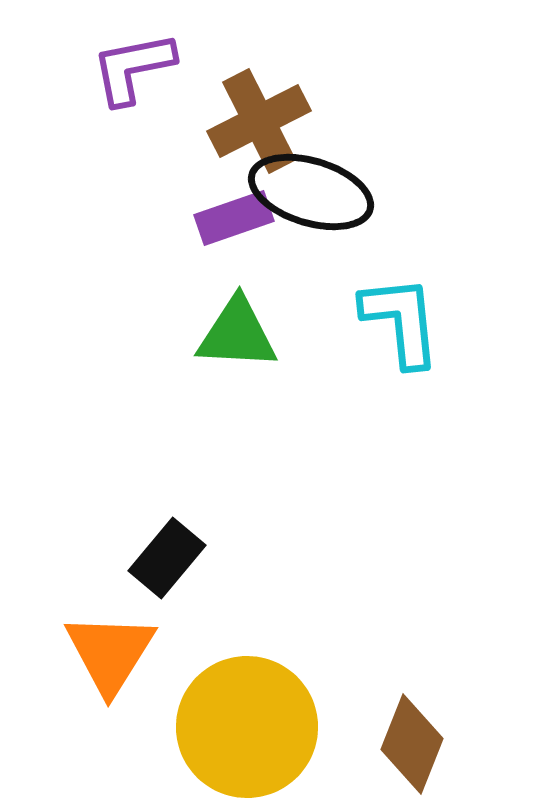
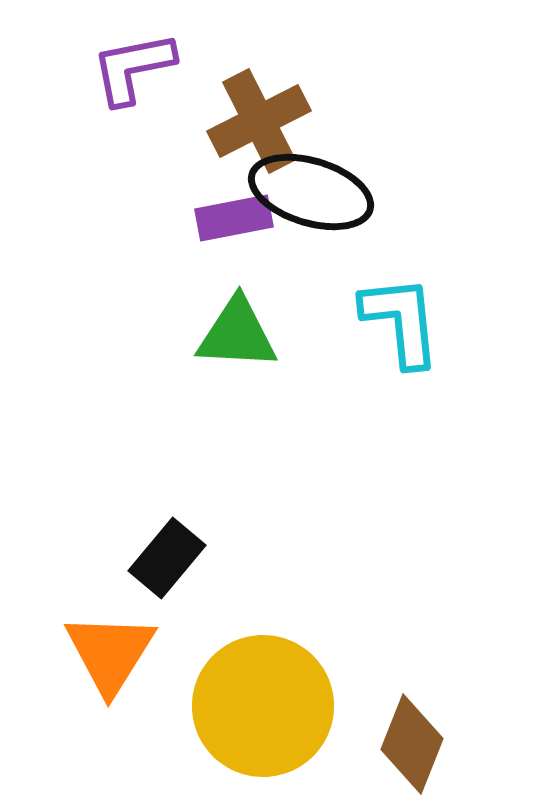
purple rectangle: rotated 8 degrees clockwise
yellow circle: moved 16 px right, 21 px up
